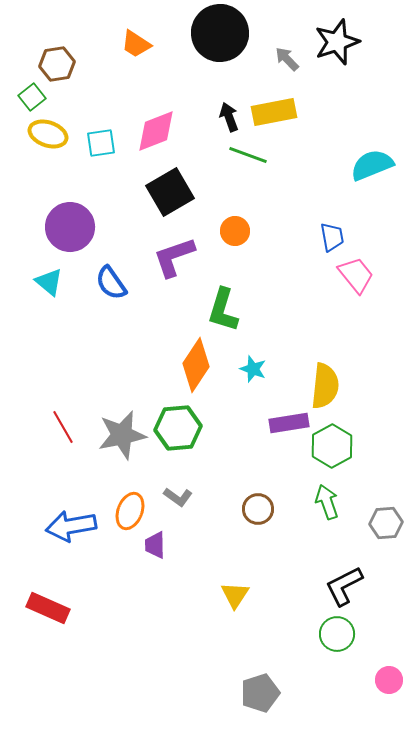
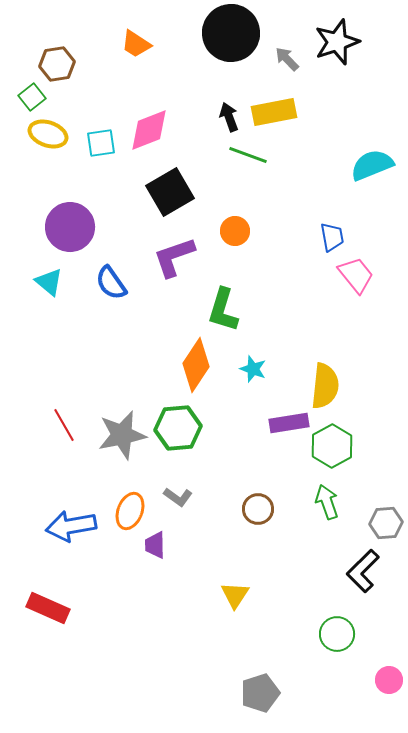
black circle at (220, 33): moved 11 px right
pink diamond at (156, 131): moved 7 px left, 1 px up
red line at (63, 427): moved 1 px right, 2 px up
black L-shape at (344, 586): moved 19 px right, 15 px up; rotated 18 degrees counterclockwise
